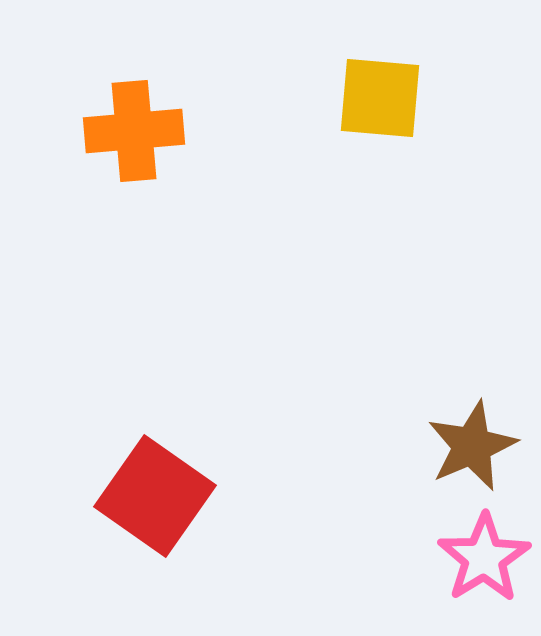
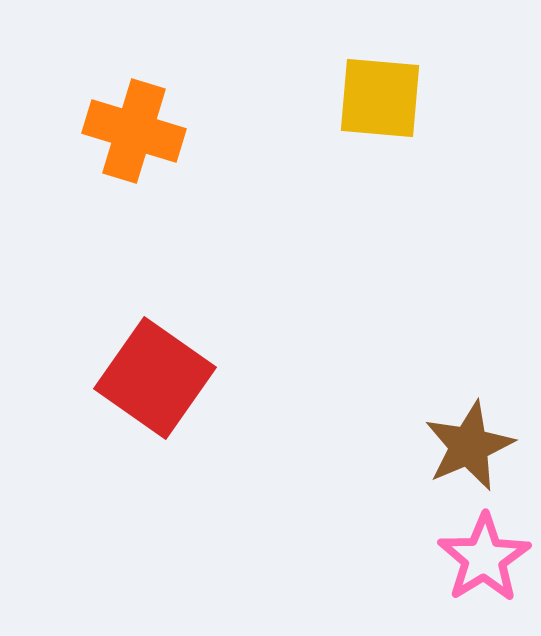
orange cross: rotated 22 degrees clockwise
brown star: moved 3 px left
red square: moved 118 px up
